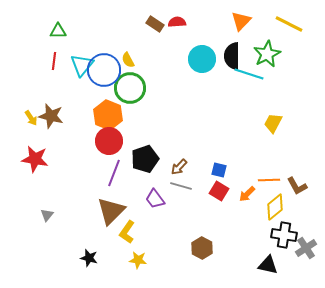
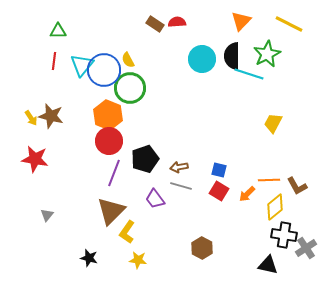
brown arrow: rotated 36 degrees clockwise
